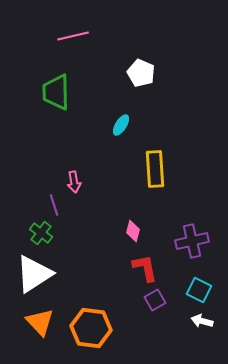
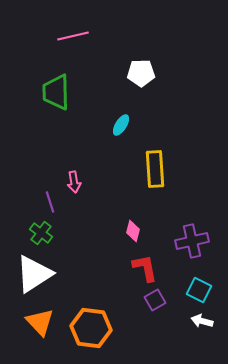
white pentagon: rotated 24 degrees counterclockwise
purple line: moved 4 px left, 3 px up
